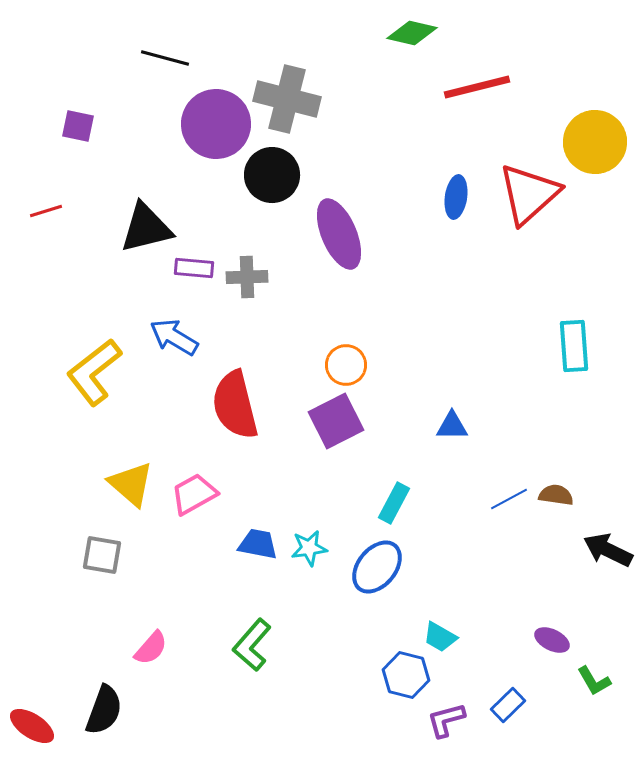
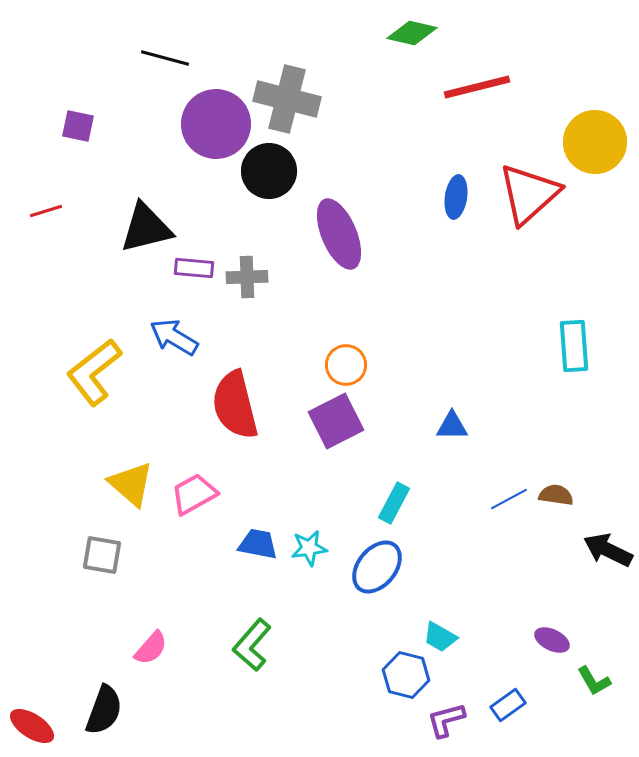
black circle at (272, 175): moved 3 px left, 4 px up
blue rectangle at (508, 705): rotated 8 degrees clockwise
